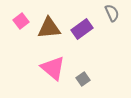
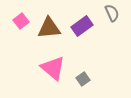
purple rectangle: moved 3 px up
